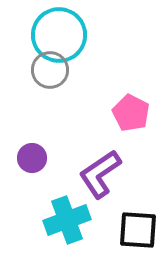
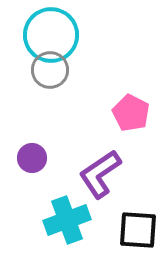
cyan circle: moved 8 px left
